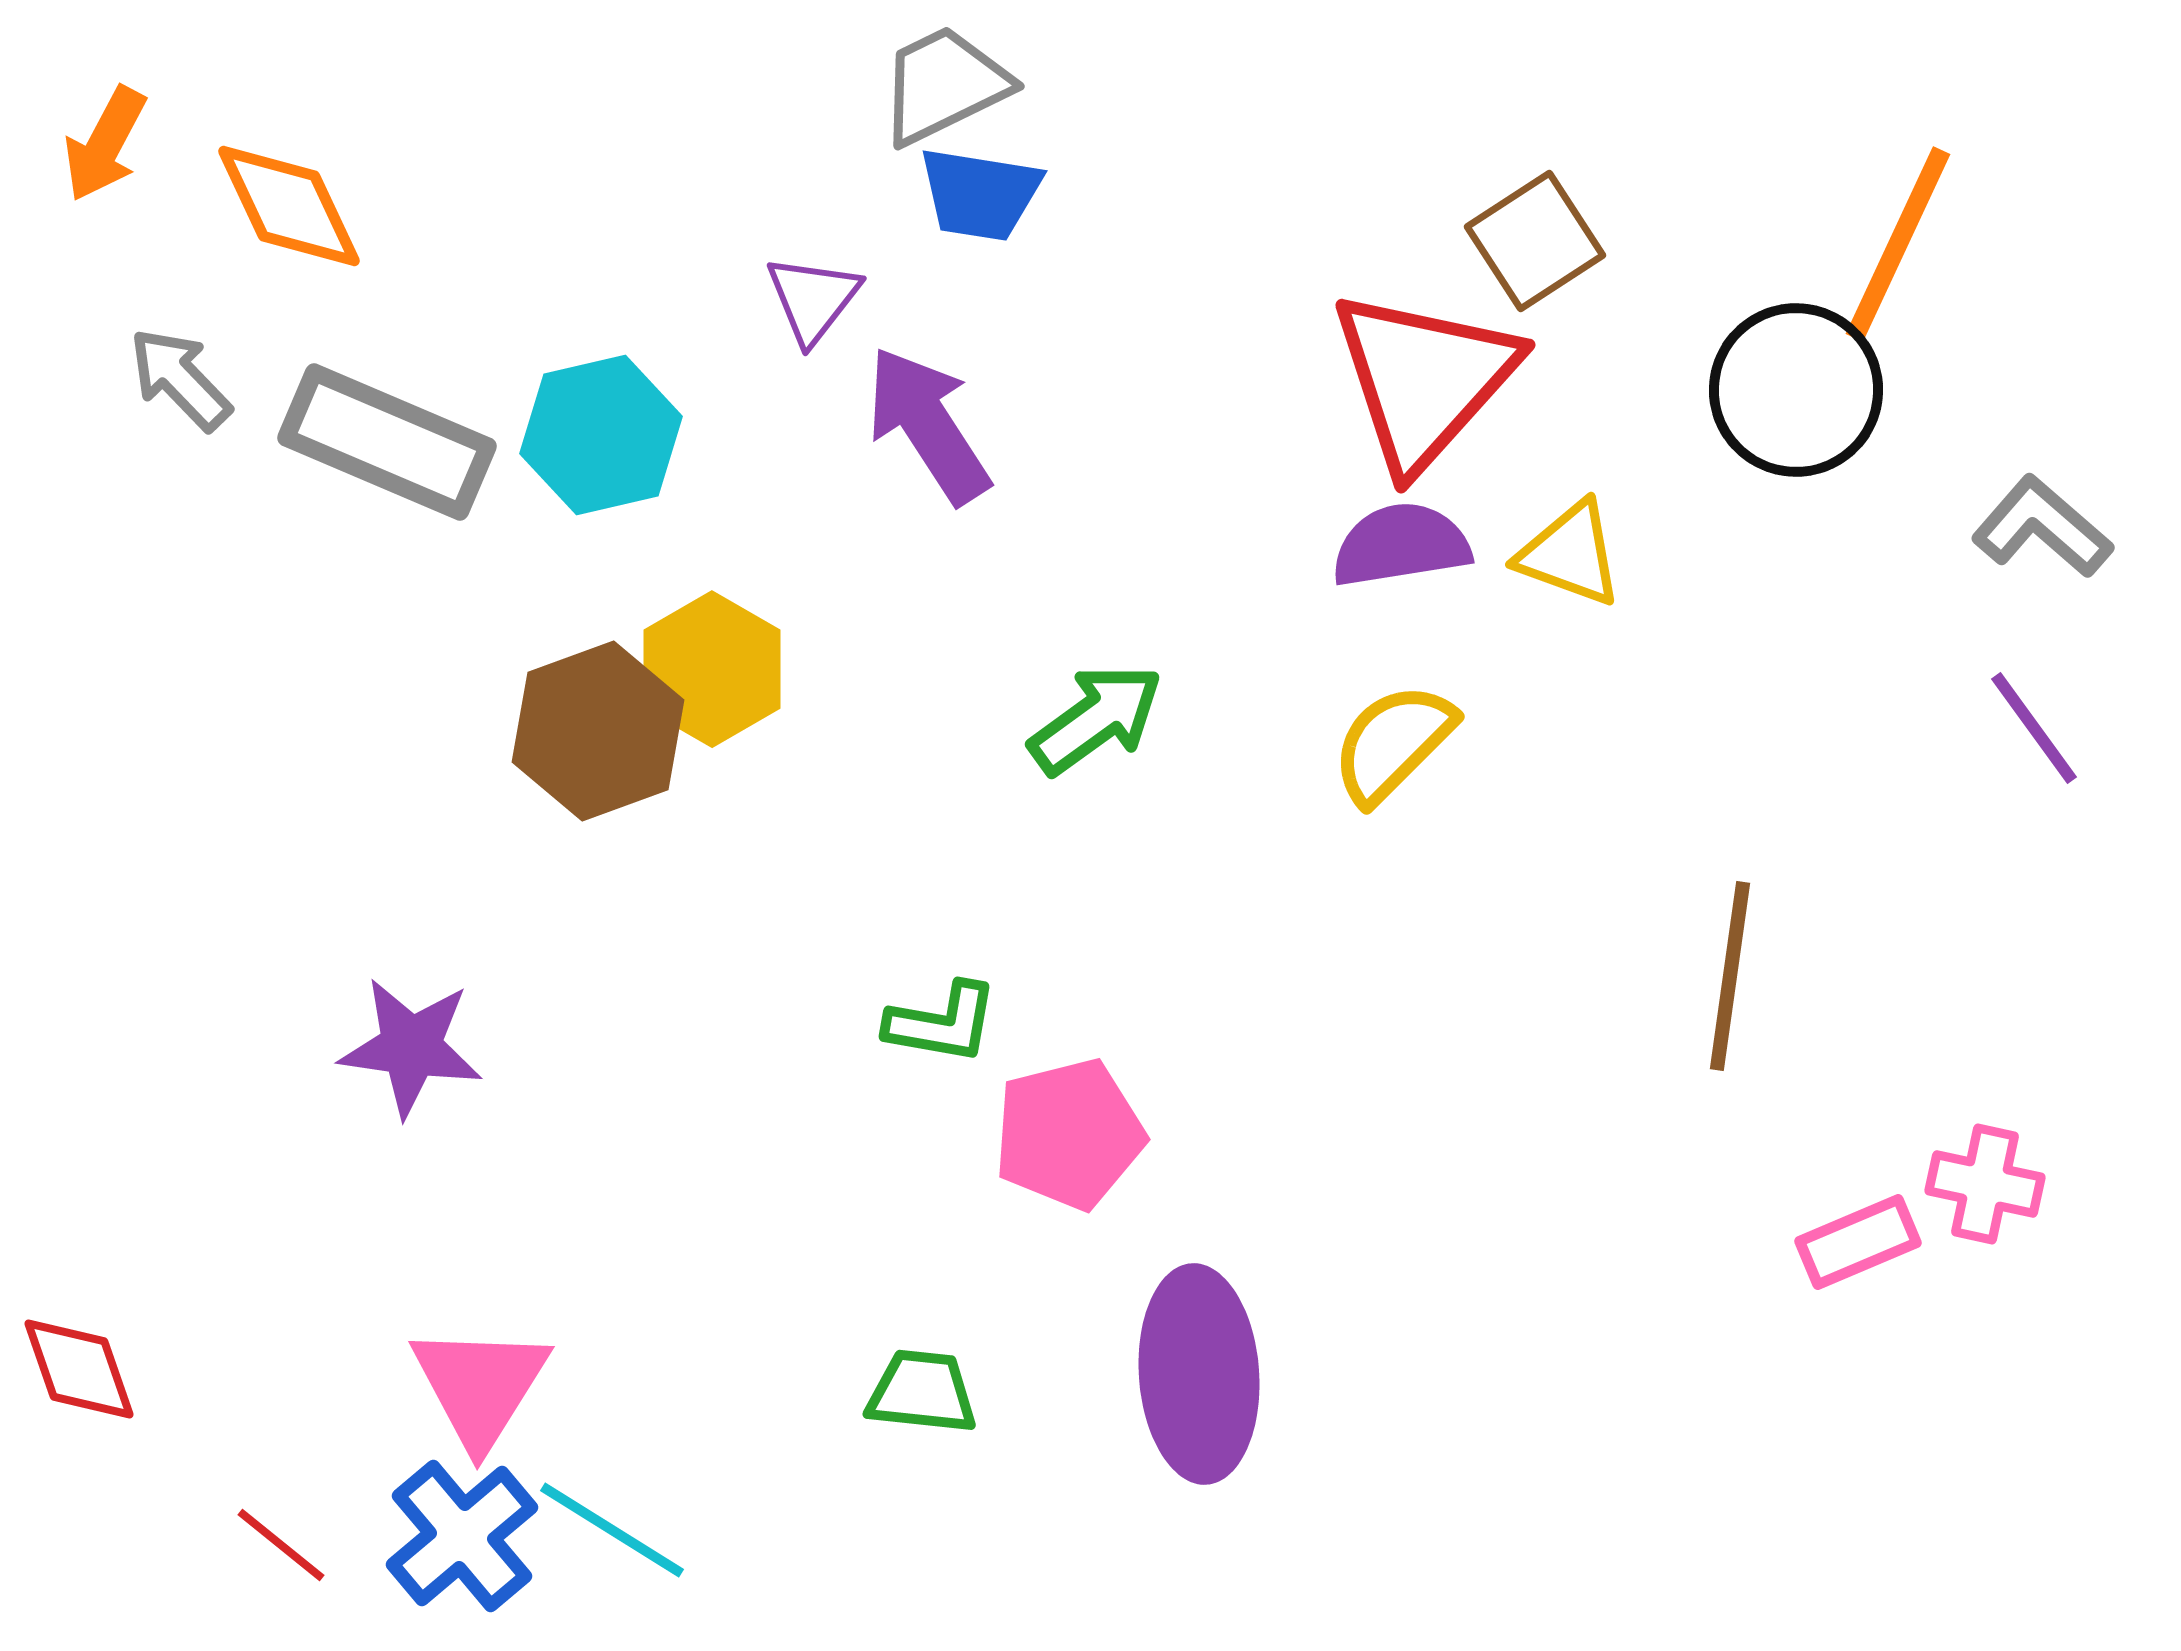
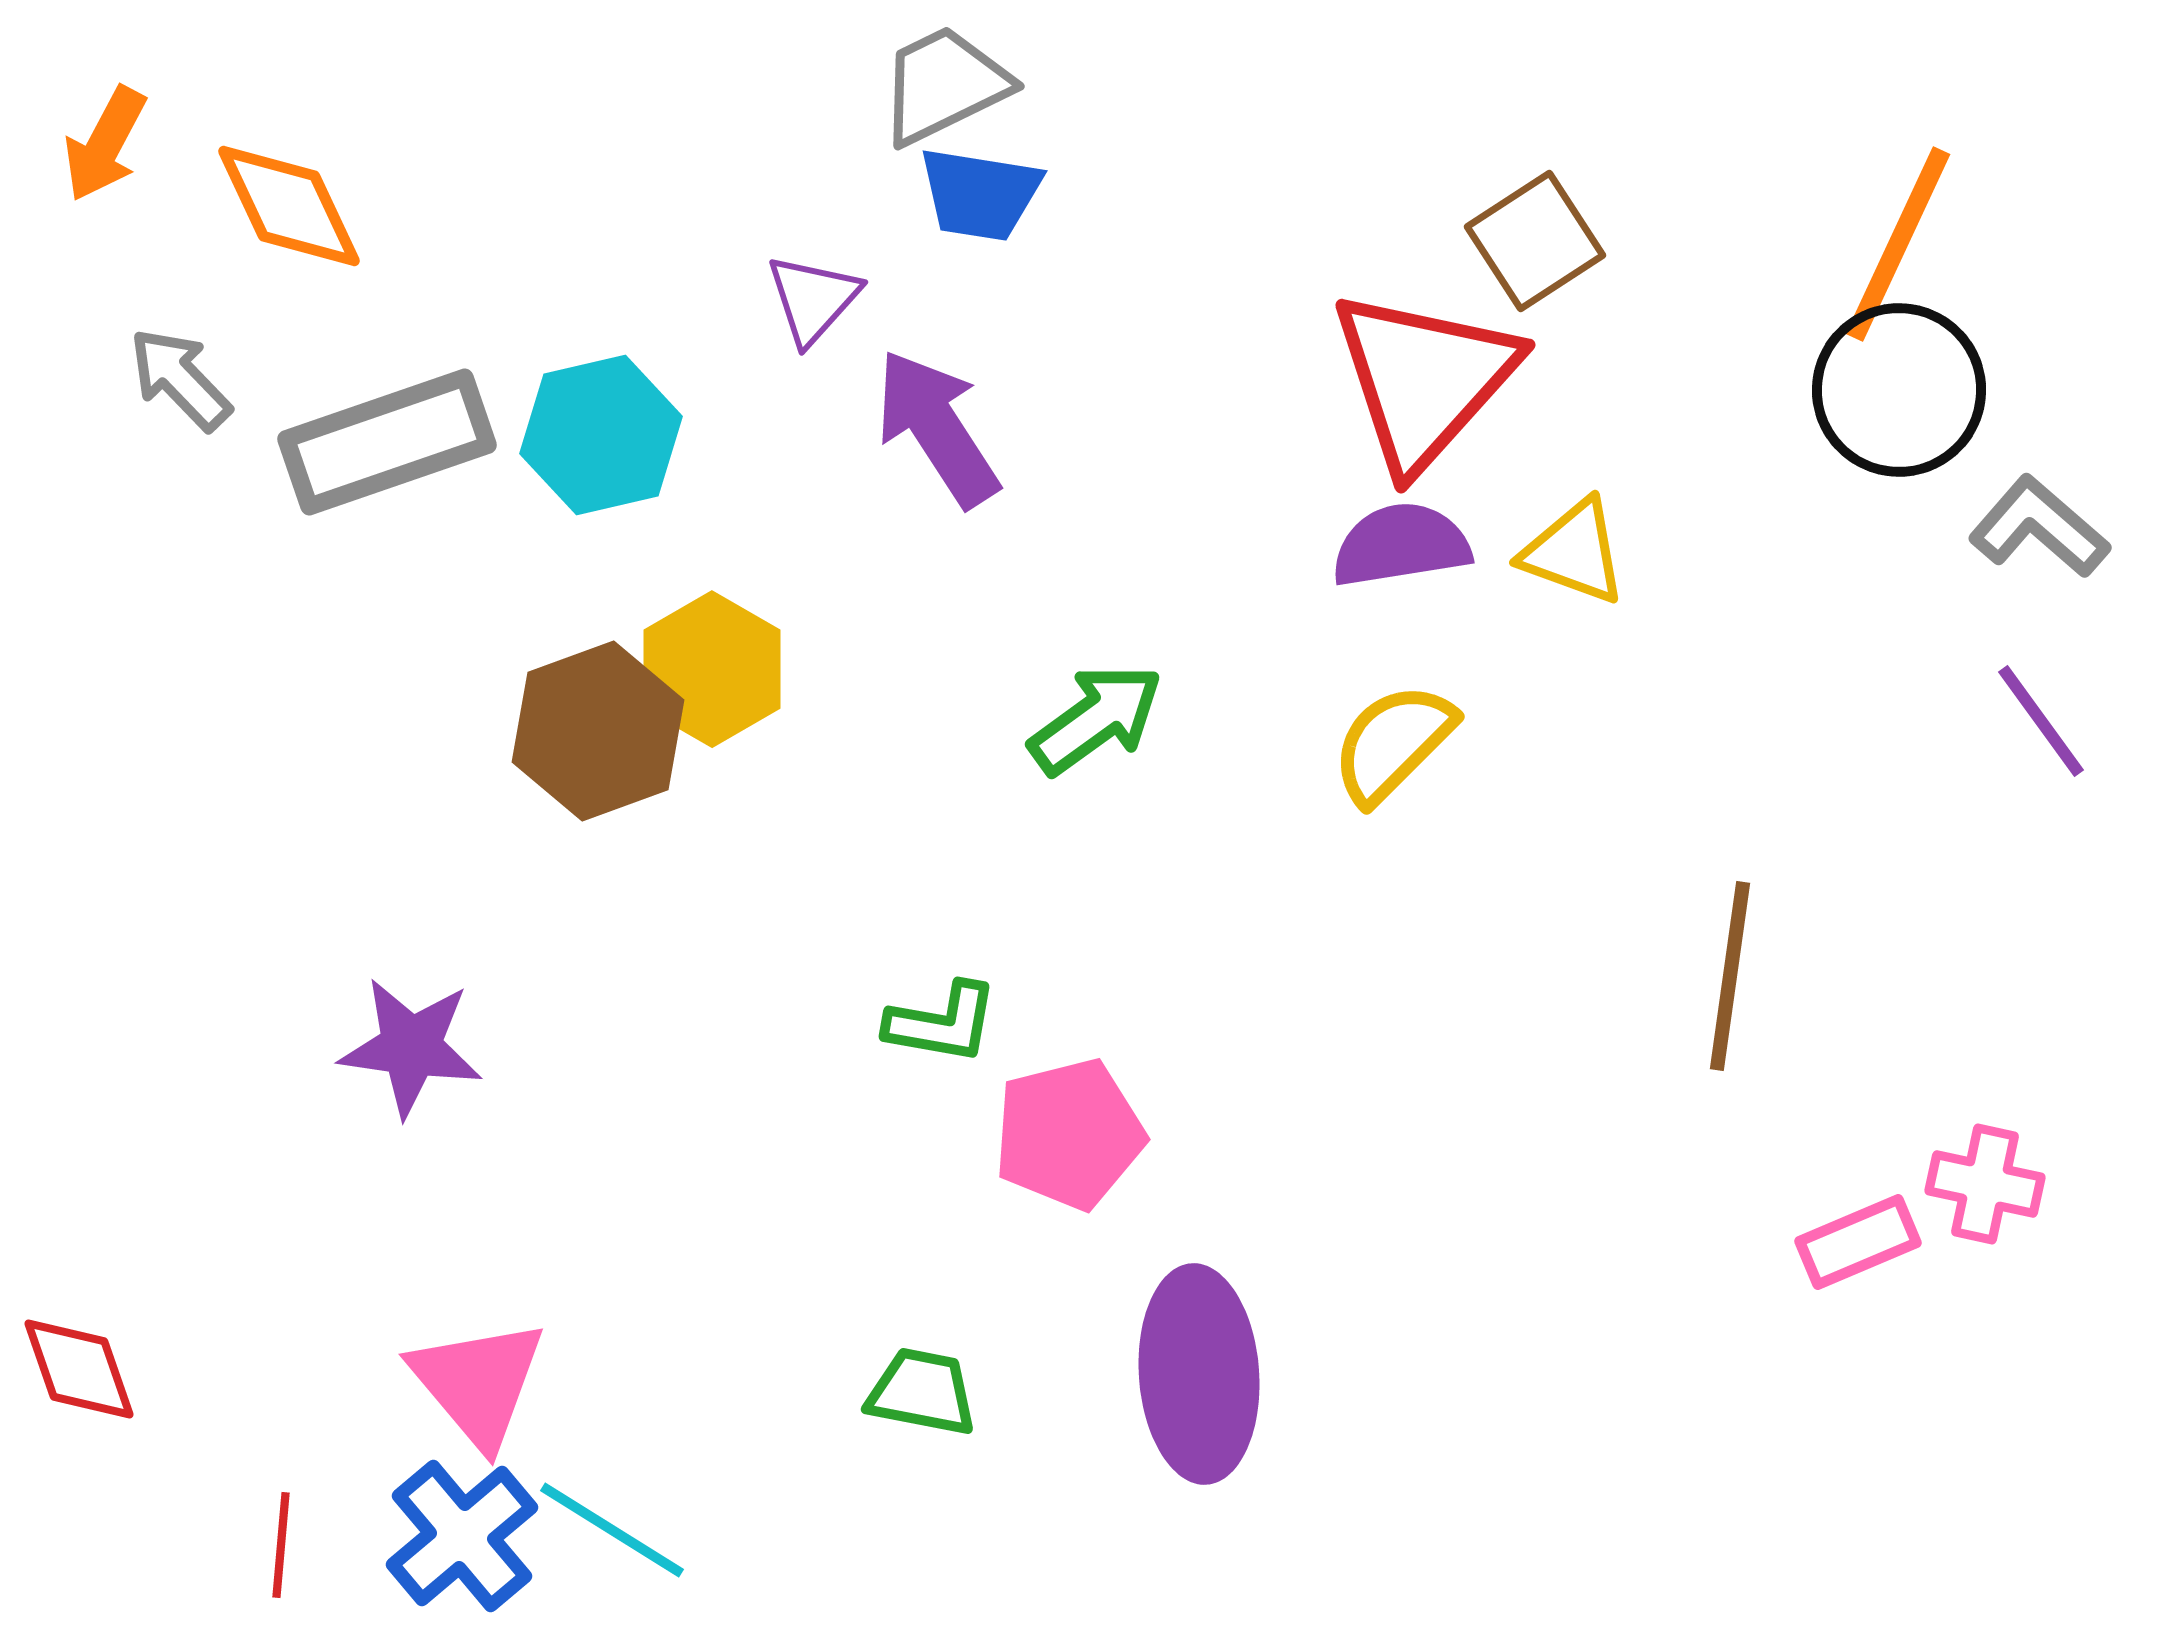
purple triangle: rotated 4 degrees clockwise
black circle: moved 103 px right
purple arrow: moved 9 px right, 3 px down
gray rectangle: rotated 42 degrees counterclockwise
gray L-shape: moved 3 px left
yellow triangle: moved 4 px right, 2 px up
purple line: moved 7 px right, 7 px up
pink triangle: moved 2 px left, 3 px up; rotated 12 degrees counterclockwise
green trapezoid: rotated 5 degrees clockwise
red line: rotated 56 degrees clockwise
